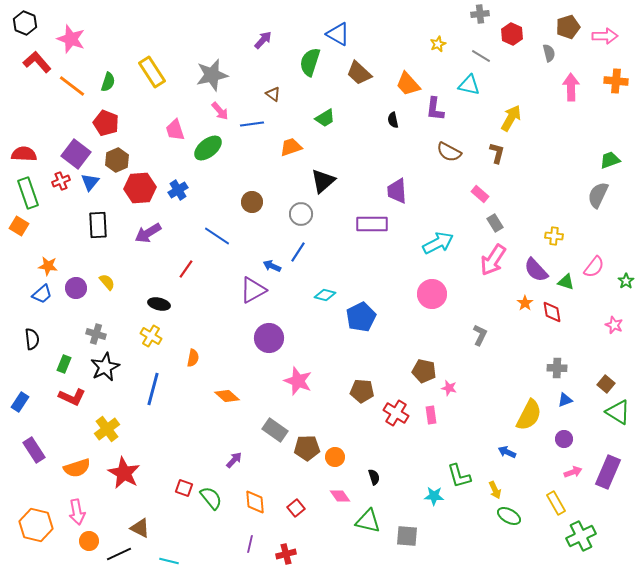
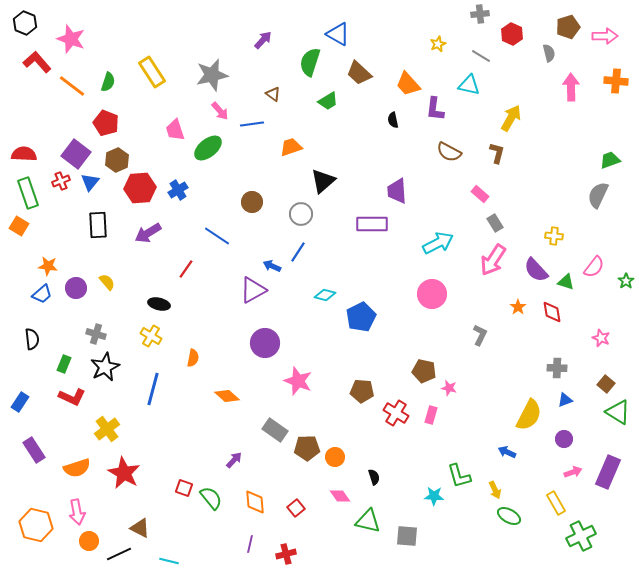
green trapezoid at (325, 118): moved 3 px right, 17 px up
orange star at (525, 303): moved 7 px left, 4 px down
pink star at (614, 325): moved 13 px left, 13 px down
purple circle at (269, 338): moved 4 px left, 5 px down
pink rectangle at (431, 415): rotated 24 degrees clockwise
